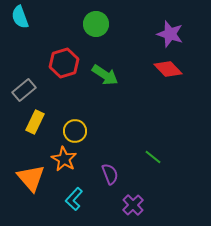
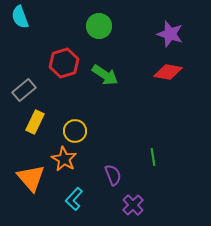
green circle: moved 3 px right, 2 px down
red diamond: moved 3 px down; rotated 36 degrees counterclockwise
green line: rotated 42 degrees clockwise
purple semicircle: moved 3 px right, 1 px down
